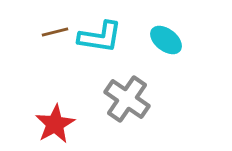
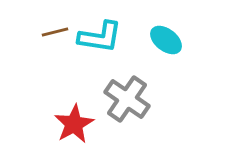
red star: moved 19 px right
